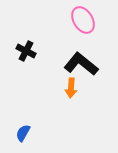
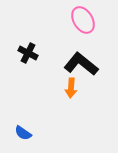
black cross: moved 2 px right, 2 px down
blue semicircle: rotated 84 degrees counterclockwise
